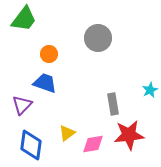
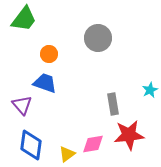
purple triangle: rotated 25 degrees counterclockwise
yellow triangle: moved 21 px down
